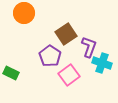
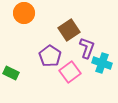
brown square: moved 3 px right, 4 px up
purple L-shape: moved 2 px left, 1 px down
pink square: moved 1 px right, 3 px up
